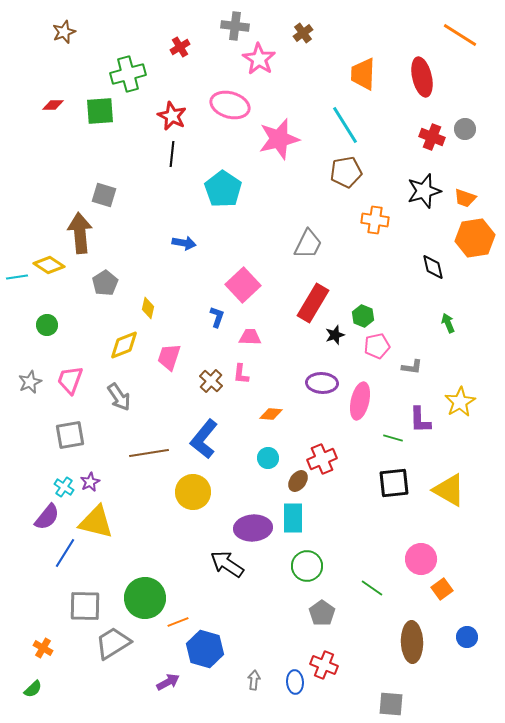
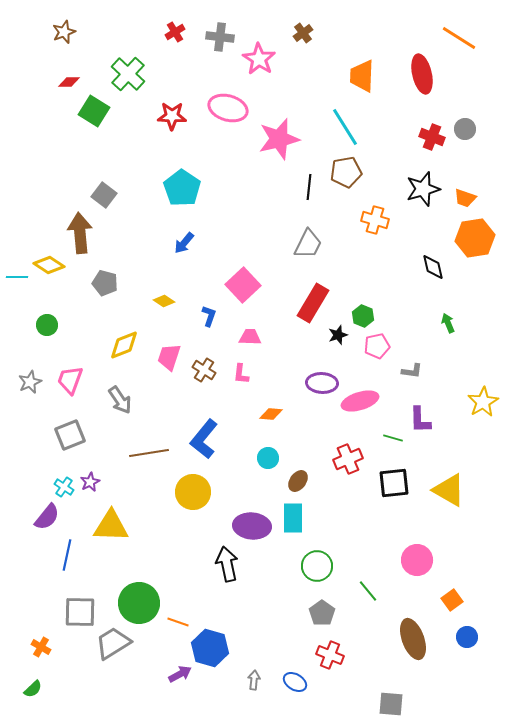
gray cross at (235, 26): moved 15 px left, 11 px down
orange line at (460, 35): moved 1 px left, 3 px down
red cross at (180, 47): moved 5 px left, 15 px up
green cross at (128, 74): rotated 32 degrees counterclockwise
orange trapezoid at (363, 74): moved 1 px left, 2 px down
red ellipse at (422, 77): moved 3 px up
red diamond at (53, 105): moved 16 px right, 23 px up
pink ellipse at (230, 105): moved 2 px left, 3 px down
green square at (100, 111): moved 6 px left; rotated 36 degrees clockwise
red star at (172, 116): rotated 24 degrees counterclockwise
cyan line at (345, 125): moved 2 px down
black line at (172, 154): moved 137 px right, 33 px down
cyan pentagon at (223, 189): moved 41 px left, 1 px up
black star at (424, 191): moved 1 px left, 2 px up
gray square at (104, 195): rotated 20 degrees clockwise
orange cross at (375, 220): rotated 8 degrees clockwise
blue arrow at (184, 243): rotated 120 degrees clockwise
cyan line at (17, 277): rotated 10 degrees clockwise
gray pentagon at (105, 283): rotated 25 degrees counterclockwise
yellow diamond at (148, 308): moved 16 px right, 7 px up; rotated 70 degrees counterclockwise
blue L-shape at (217, 317): moved 8 px left, 1 px up
black star at (335, 335): moved 3 px right
gray L-shape at (412, 367): moved 4 px down
brown cross at (211, 381): moved 7 px left, 11 px up; rotated 10 degrees counterclockwise
gray arrow at (119, 397): moved 1 px right, 3 px down
pink ellipse at (360, 401): rotated 60 degrees clockwise
yellow star at (460, 402): moved 23 px right
gray square at (70, 435): rotated 12 degrees counterclockwise
red cross at (322, 459): moved 26 px right
yellow triangle at (96, 522): moved 15 px right, 4 px down; rotated 12 degrees counterclockwise
purple ellipse at (253, 528): moved 1 px left, 2 px up; rotated 9 degrees clockwise
blue line at (65, 553): moved 2 px right, 2 px down; rotated 20 degrees counterclockwise
pink circle at (421, 559): moved 4 px left, 1 px down
black arrow at (227, 564): rotated 44 degrees clockwise
green circle at (307, 566): moved 10 px right
green line at (372, 588): moved 4 px left, 3 px down; rotated 15 degrees clockwise
orange square at (442, 589): moved 10 px right, 11 px down
green circle at (145, 598): moved 6 px left, 5 px down
gray square at (85, 606): moved 5 px left, 6 px down
orange line at (178, 622): rotated 40 degrees clockwise
brown ellipse at (412, 642): moved 1 px right, 3 px up; rotated 18 degrees counterclockwise
orange cross at (43, 648): moved 2 px left, 1 px up
blue hexagon at (205, 649): moved 5 px right, 1 px up
red cross at (324, 665): moved 6 px right, 10 px up
purple arrow at (168, 682): moved 12 px right, 8 px up
blue ellipse at (295, 682): rotated 55 degrees counterclockwise
